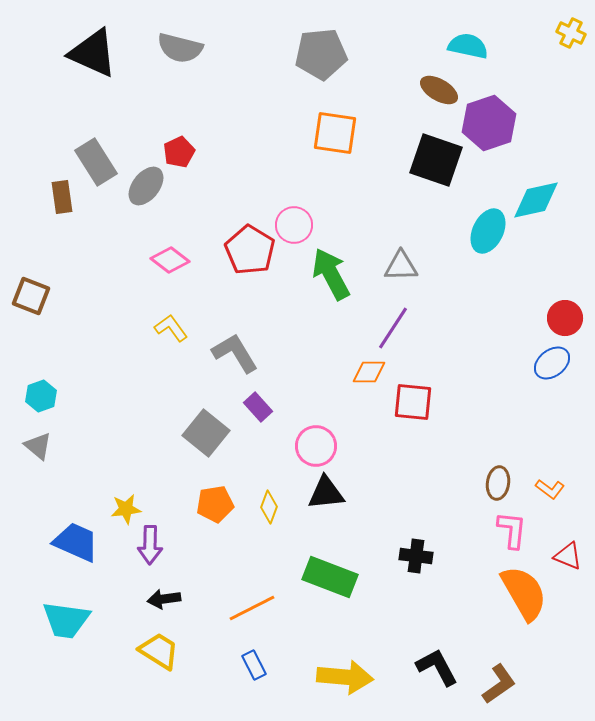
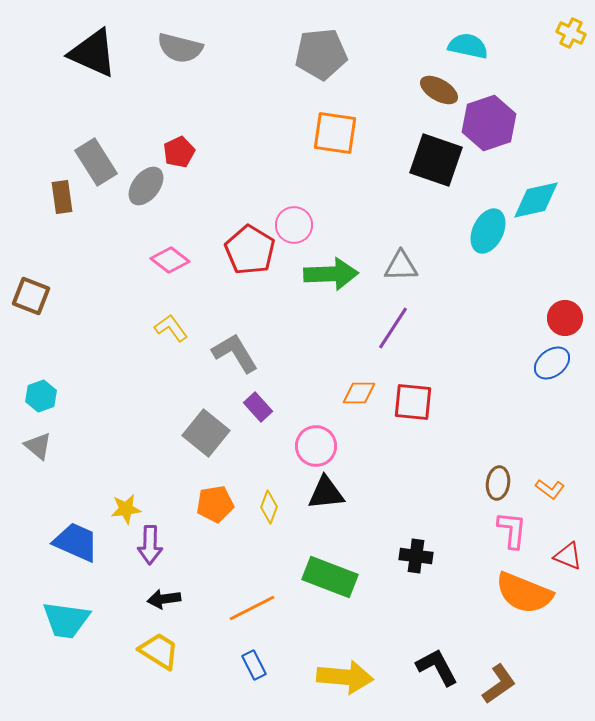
green arrow at (331, 274): rotated 116 degrees clockwise
orange diamond at (369, 372): moved 10 px left, 21 px down
orange semicircle at (524, 593): rotated 142 degrees clockwise
